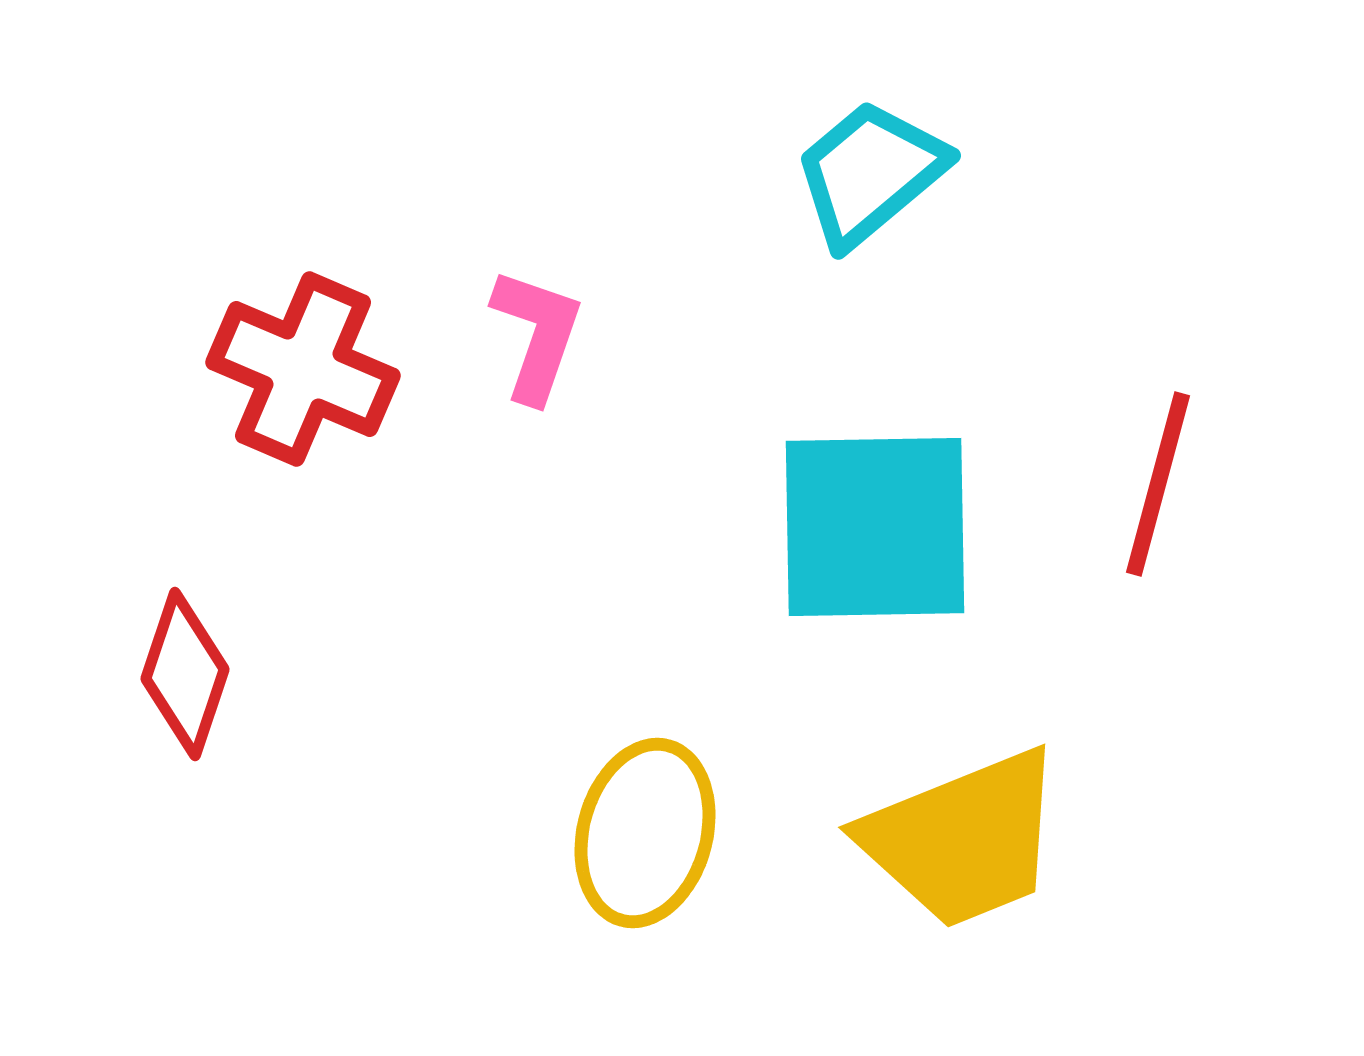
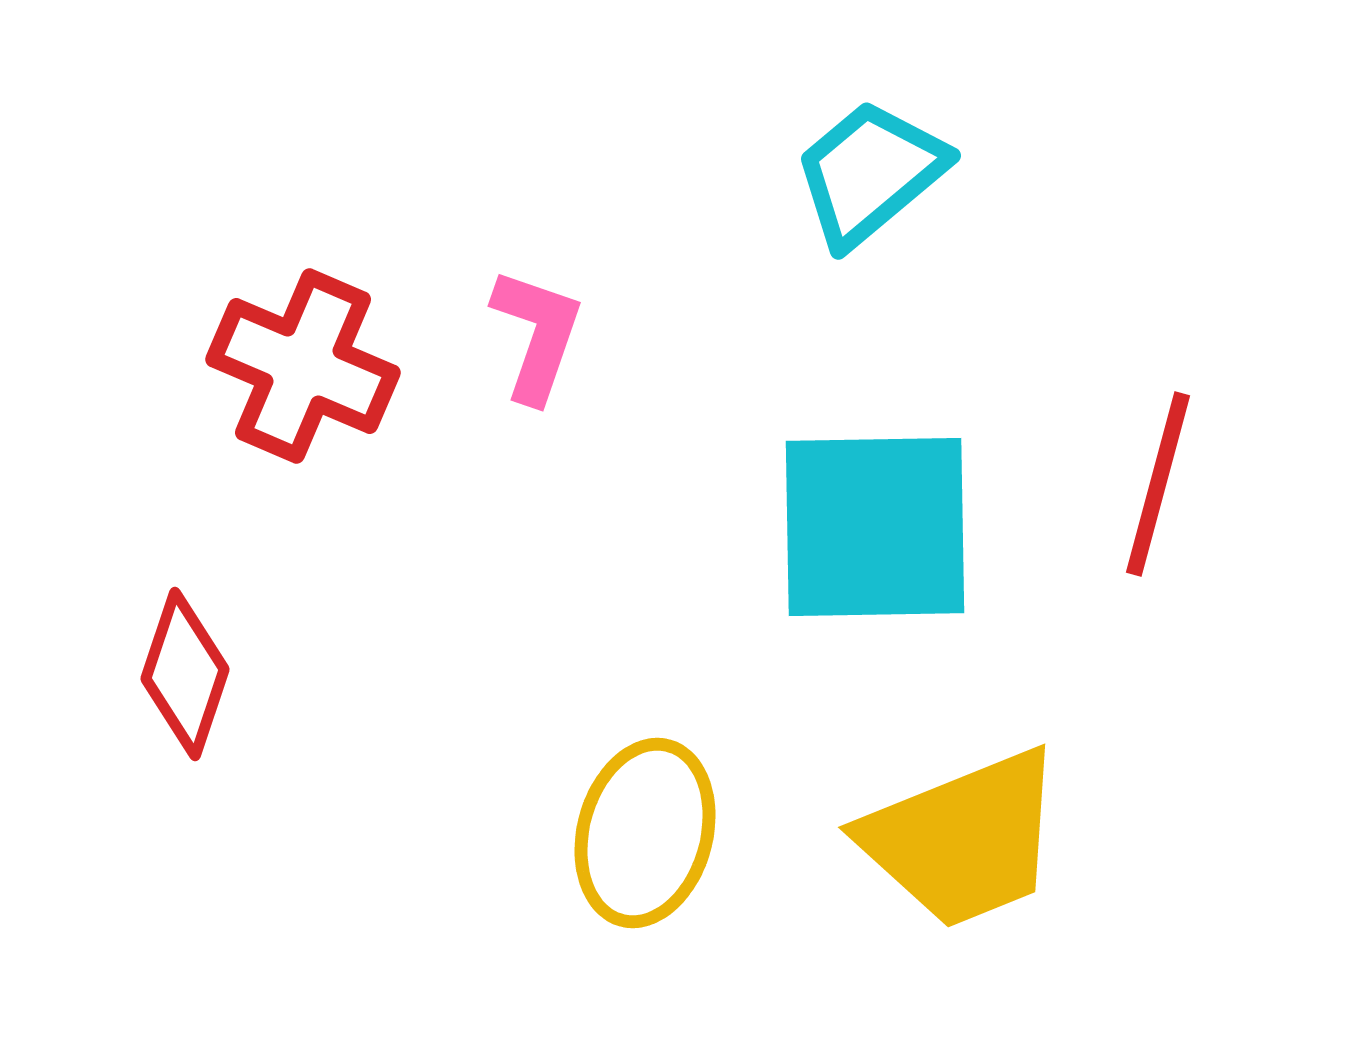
red cross: moved 3 px up
